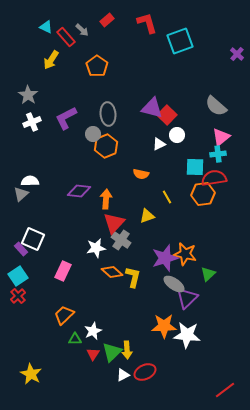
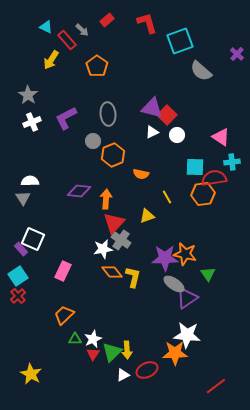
red rectangle at (66, 37): moved 1 px right, 3 px down
gray semicircle at (216, 106): moved 15 px left, 35 px up
gray circle at (93, 134): moved 7 px down
pink triangle at (221, 137): rotated 48 degrees counterclockwise
white triangle at (159, 144): moved 7 px left, 12 px up
orange hexagon at (106, 146): moved 7 px right, 9 px down
cyan cross at (218, 154): moved 14 px right, 8 px down
gray triangle at (21, 194): moved 2 px right, 4 px down; rotated 21 degrees counterclockwise
white star at (96, 248): moved 7 px right, 1 px down
purple star at (165, 258): rotated 16 degrees clockwise
orange diamond at (112, 272): rotated 10 degrees clockwise
green triangle at (208, 274): rotated 21 degrees counterclockwise
purple triangle at (187, 298): rotated 10 degrees clockwise
orange star at (164, 326): moved 11 px right, 27 px down
white star at (93, 331): moved 8 px down
red ellipse at (145, 372): moved 2 px right, 2 px up
red line at (225, 390): moved 9 px left, 4 px up
